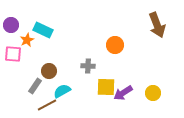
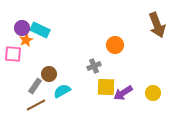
purple circle: moved 11 px right, 3 px down
cyan rectangle: moved 3 px left
orange star: moved 1 px left
gray cross: moved 6 px right; rotated 24 degrees counterclockwise
brown circle: moved 3 px down
brown line: moved 11 px left
